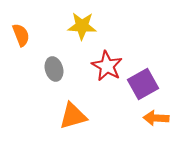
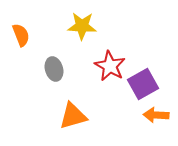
red star: moved 3 px right
orange arrow: moved 3 px up
